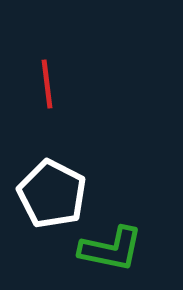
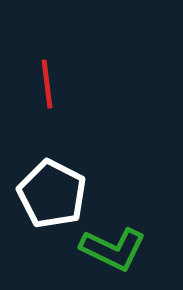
green L-shape: moved 2 px right; rotated 14 degrees clockwise
